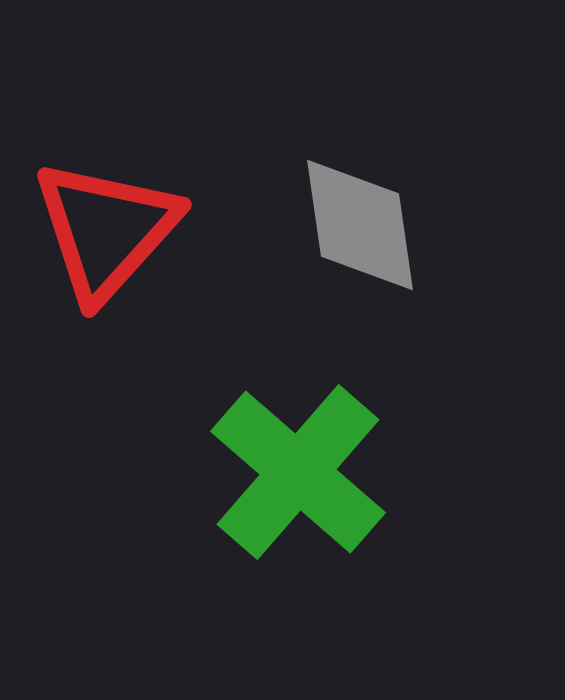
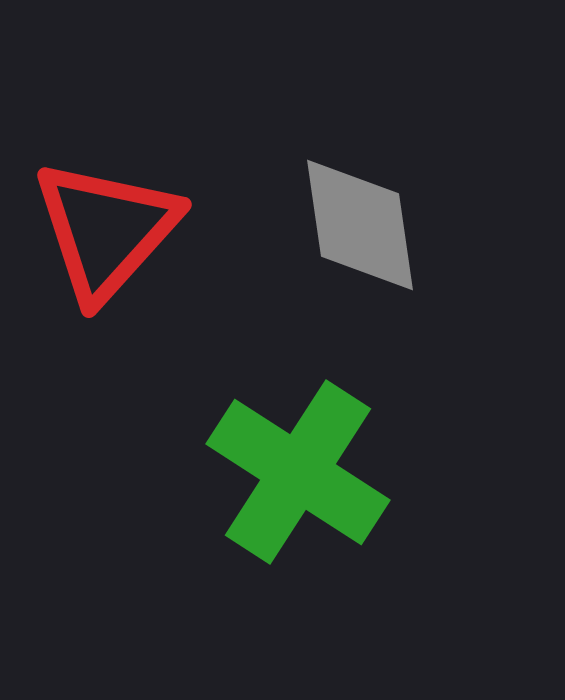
green cross: rotated 8 degrees counterclockwise
